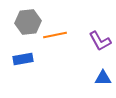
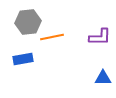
orange line: moved 3 px left, 2 px down
purple L-shape: moved 4 px up; rotated 60 degrees counterclockwise
